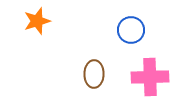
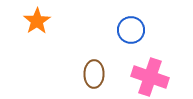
orange star: rotated 16 degrees counterclockwise
pink cross: rotated 21 degrees clockwise
